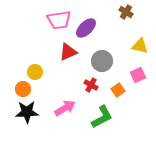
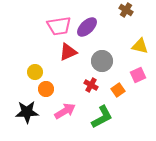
brown cross: moved 2 px up
pink trapezoid: moved 6 px down
purple ellipse: moved 1 px right, 1 px up
orange circle: moved 23 px right
pink arrow: moved 3 px down
